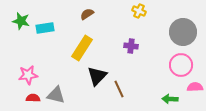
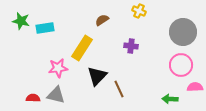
brown semicircle: moved 15 px right, 6 px down
pink star: moved 30 px right, 7 px up
